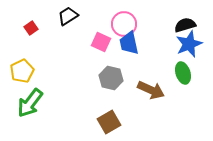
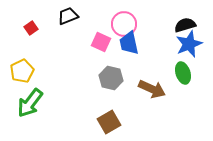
black trapezoid: rotated 10 degrees clockwise
brown arrow: moved 1 px right, 1 px up
